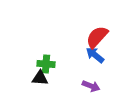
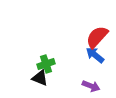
green cross: rotated 24 degrees counterclockwise
black triangle: rotated 18 degrees clockwise
